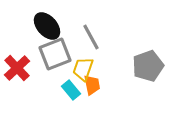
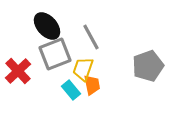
red cross: moved 1 px right, 3 px down
